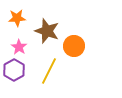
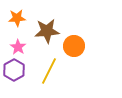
brown star: rotated 25 degrees counterclockwise
pink star: moved 1 px left
